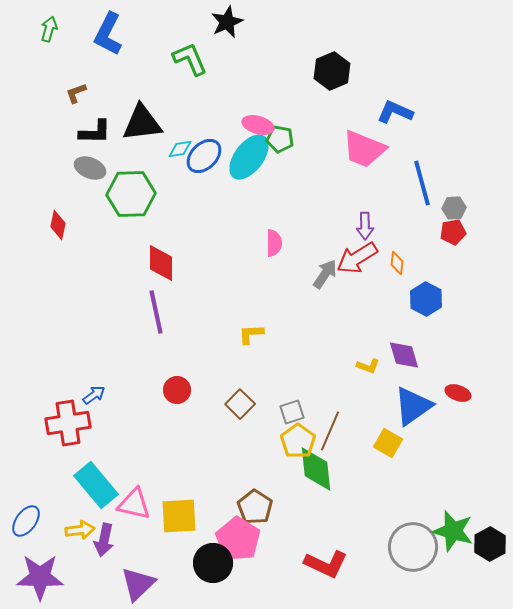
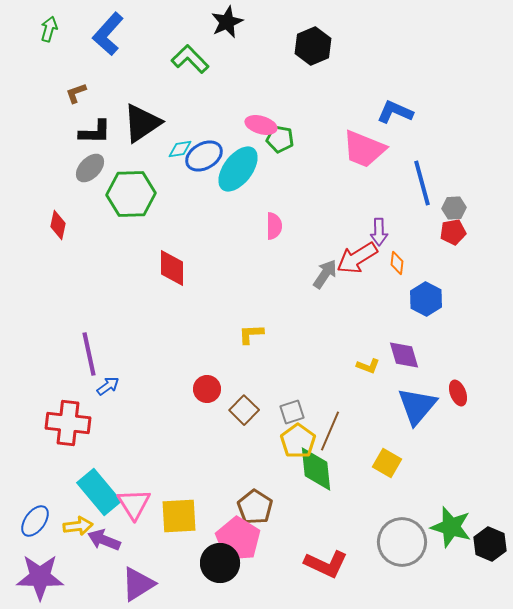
blue L-shape at (108, 34): rotated 15 degrees clockwise
green L-shape at (190, 59): rotated 21 degrees counterclockwise
black hexagon at (332, 71): moved 19 px left, 25 px up
black triangle at (142, 123): rotated 27 degrees counterclockwise
pink ellipse at (258, 125): moved 3 px right
blue ellipse at (204, 156): rotated 15 degrees clockwise
cyan ellipse at (249, 157): moved 11 px left, 12 px down
gray ellipse at (90, 168): rotated 68 degrees counterclockwise
purple arrow at (365, 226): moved 14 px right, 6 px down
pink semicircle at (274, 243): moved 17 px up
red diamond at (161, 263): moved 11 px right, 5 px down
purple line at (156, 312): moved 67 px left, 42 px down
red circle at (177, 390): moved 30 px right, 1 px up
red ellipse at (458, 393): rotated 50 degrees clockwise
blue arrow at (94, 395): moved 14 px right, 9 px up
brown square at (240, 404): moved 4 px right, 6 px down
blue triangle at (413, 406): moved 4 px right; rotated 15 degrees counterclockwise
red cross at (68, 423): rotated 15 degrees clockwise
yellow square at (388, 443): moved 1 px left, 20 px down
cyan rectangle at (96, 485): moved 3 px right, 7 px down
pink triangle at (134, 504): rotated 45 degrees clockwise
blue ellipse at (26, 521): moved 9 px right
yellow arrow at (80, 530): moved 2 px left, 4 px up
green star at (453, 531): moved 2 px left, 4 px up
purple arrow at (104, 540): rotated 100 degrees clockwise
black hexagon at (490, 544): rotated 8 degrees counterclockwise
gray circle at (413, 547): moved 11 px left, 5 px up
black circle at (213, 563): moved 7 px right
purple triangle at (138, 584): rotated 12 degrees clockwise
